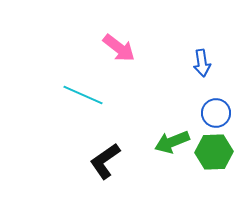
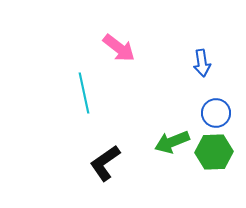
cyan line: moved 1 px right, 2 px up; rotated 54 degrees clockwise
black L-shape: moved 2 px down
